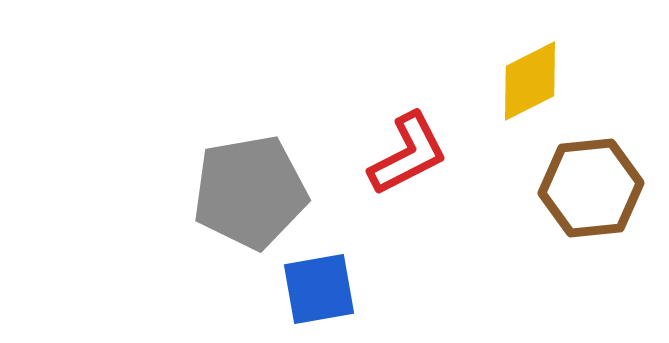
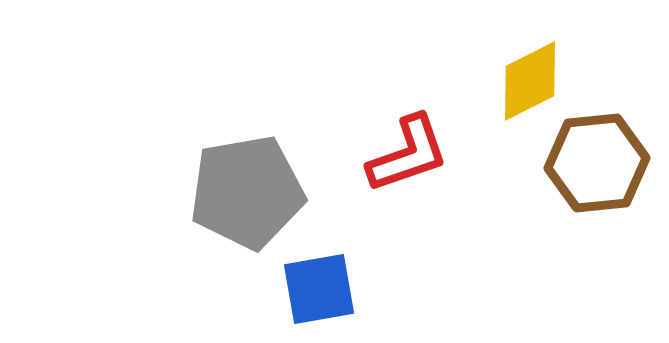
red L-shape: rotated 8 degrees clockwise
brown hexagon: moved 6 px right, 25 px up
gray pentagon: moved 3 px left
